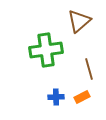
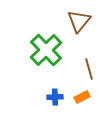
brown triangle: rotated 10 degrees counterclockwise
green cross: rotated 36 degrees counterclockwise
blue cross: moved 1 px left
